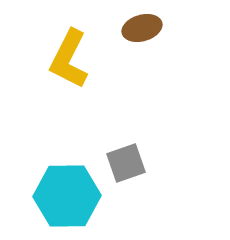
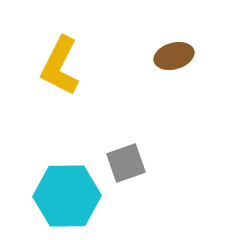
brown ellipse: moved 32 px right, 28 px down
yellow L-shape: moved 9 px left, 7 px down
